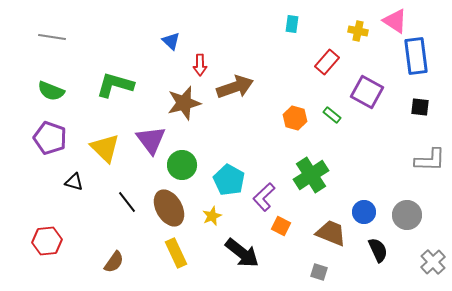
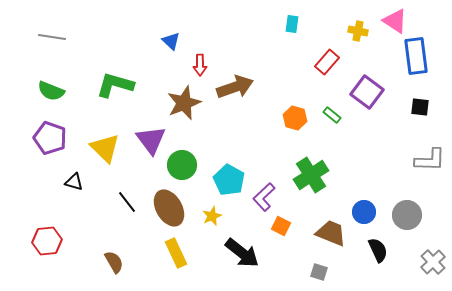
purple square: rotated 8 degrees clockwise
brown star: rotated 8 degrees counterclockwise
brown semicircle: rotated 65 degrees counterclockwise
